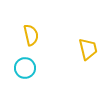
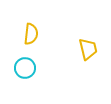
yellow semicircle: moved 1 px up; rotated 20 degrees clockwise
